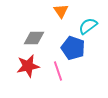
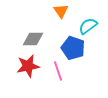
gray diamond: moved 1 px left, 1 px down
